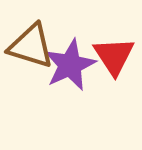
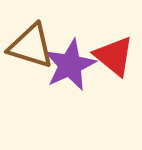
red triangle: rotated 18 degrees counterclockwise
